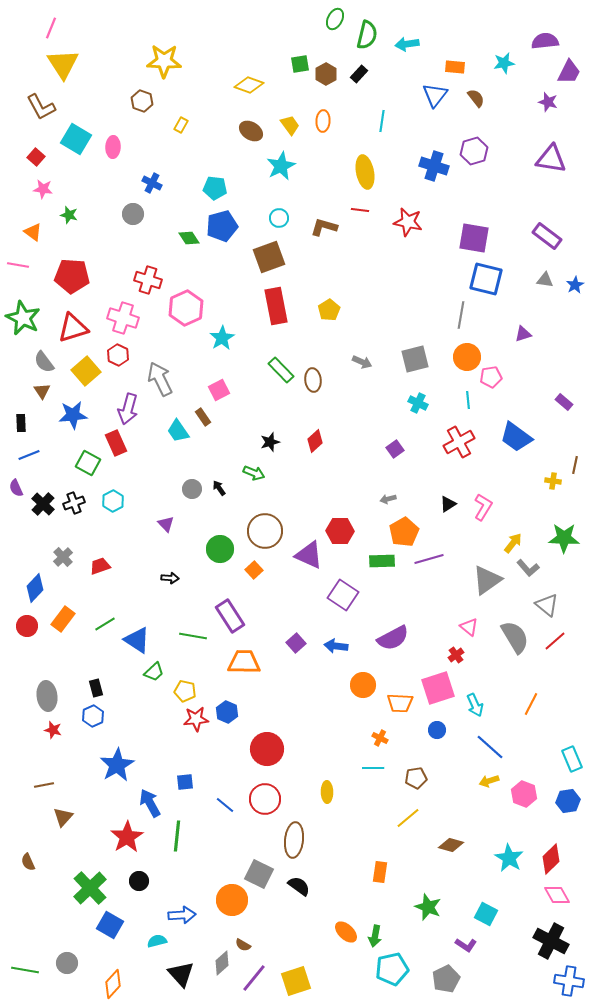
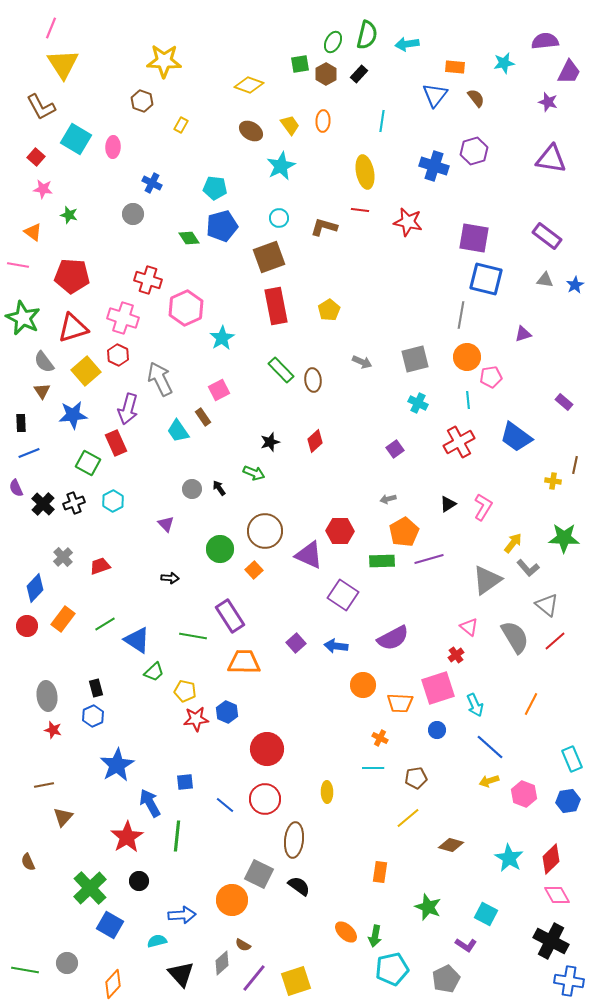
green ellipse at (335, 19): moved 2 px left, 23 px down
blue line at (29, 455): moved 2 px up
